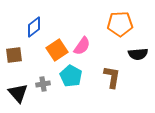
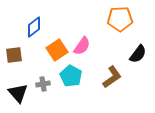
orange pentagon: moved 5 px up
black semicircle: rotated 48 degrees counterclockwise
brown L-shape: rotated 45 degrees clockwise
